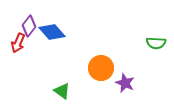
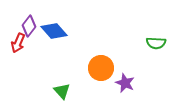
blue diamond: moved 2 px right, 1 px up
green triangle: rotated 12 degrees clockwise
